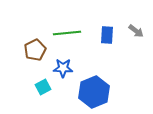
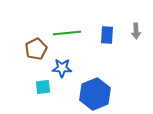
gray arrow: rotated 49 degrees clockwise
brown pentagon: moved 1 px right, 1 px up
blue star: moved 1 px left
cyan square: rotated 21 degrees clockwise
blue hexagon: moved 1 px right, 2 px down
